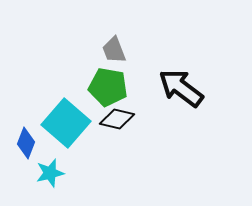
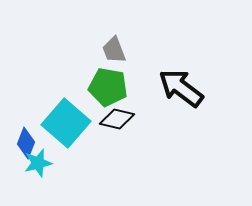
cyan star: moved 12 px left, 10 px up
